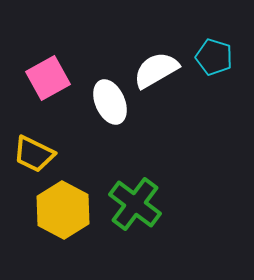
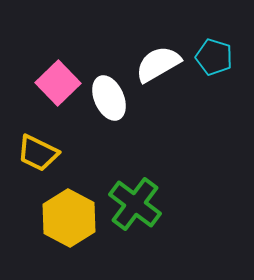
white semicircle: moved 2 px right, 6 px up
pink square: moved 10 px right, 5 px down; rotated 15 degrees counterclockwise
white ellipse: moved 1 px left, 4 px up
yellow trapezoid: moved 4 px right, 1 px up
yellow hexagon: moved 6 px right, 8 px down
